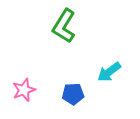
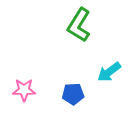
green L-shape: moved 15 px right, 1 px up
pink star: rotated 20 degrees clockwise
